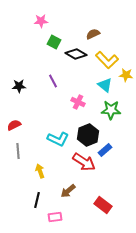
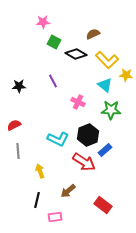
pink star: moved 2 px right, 1 px down
